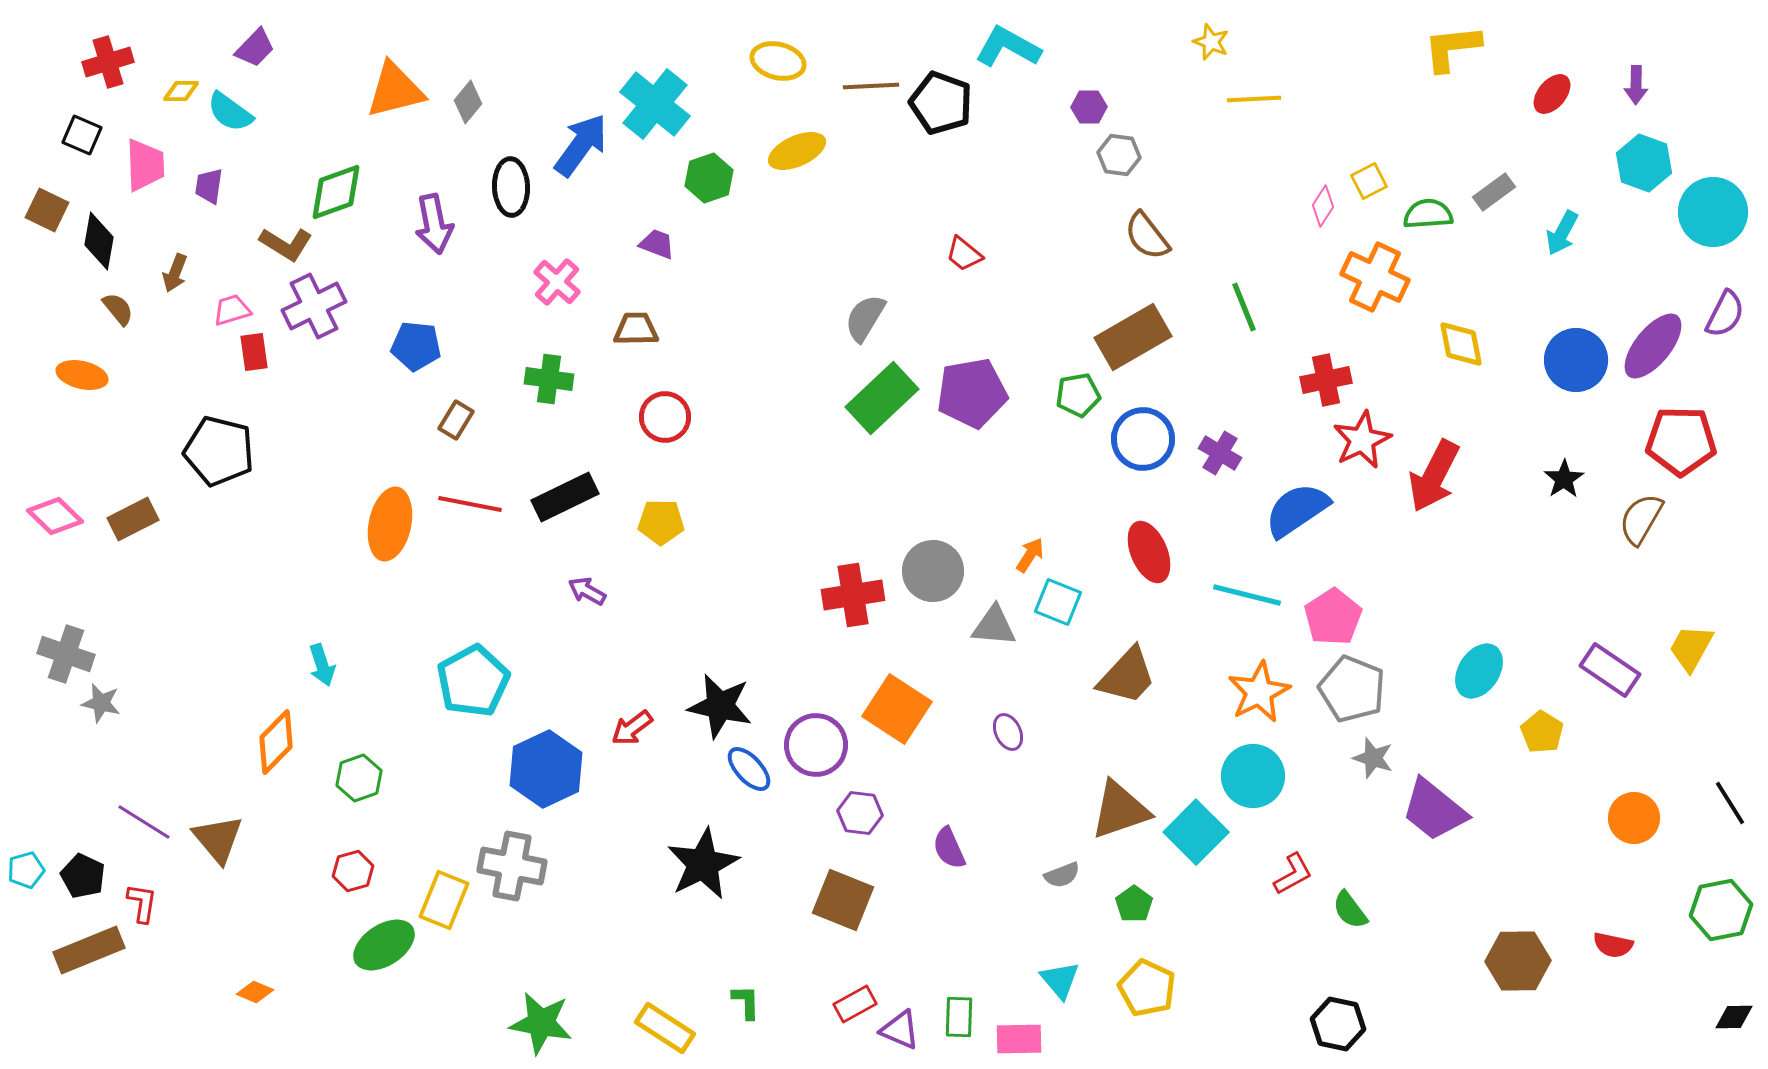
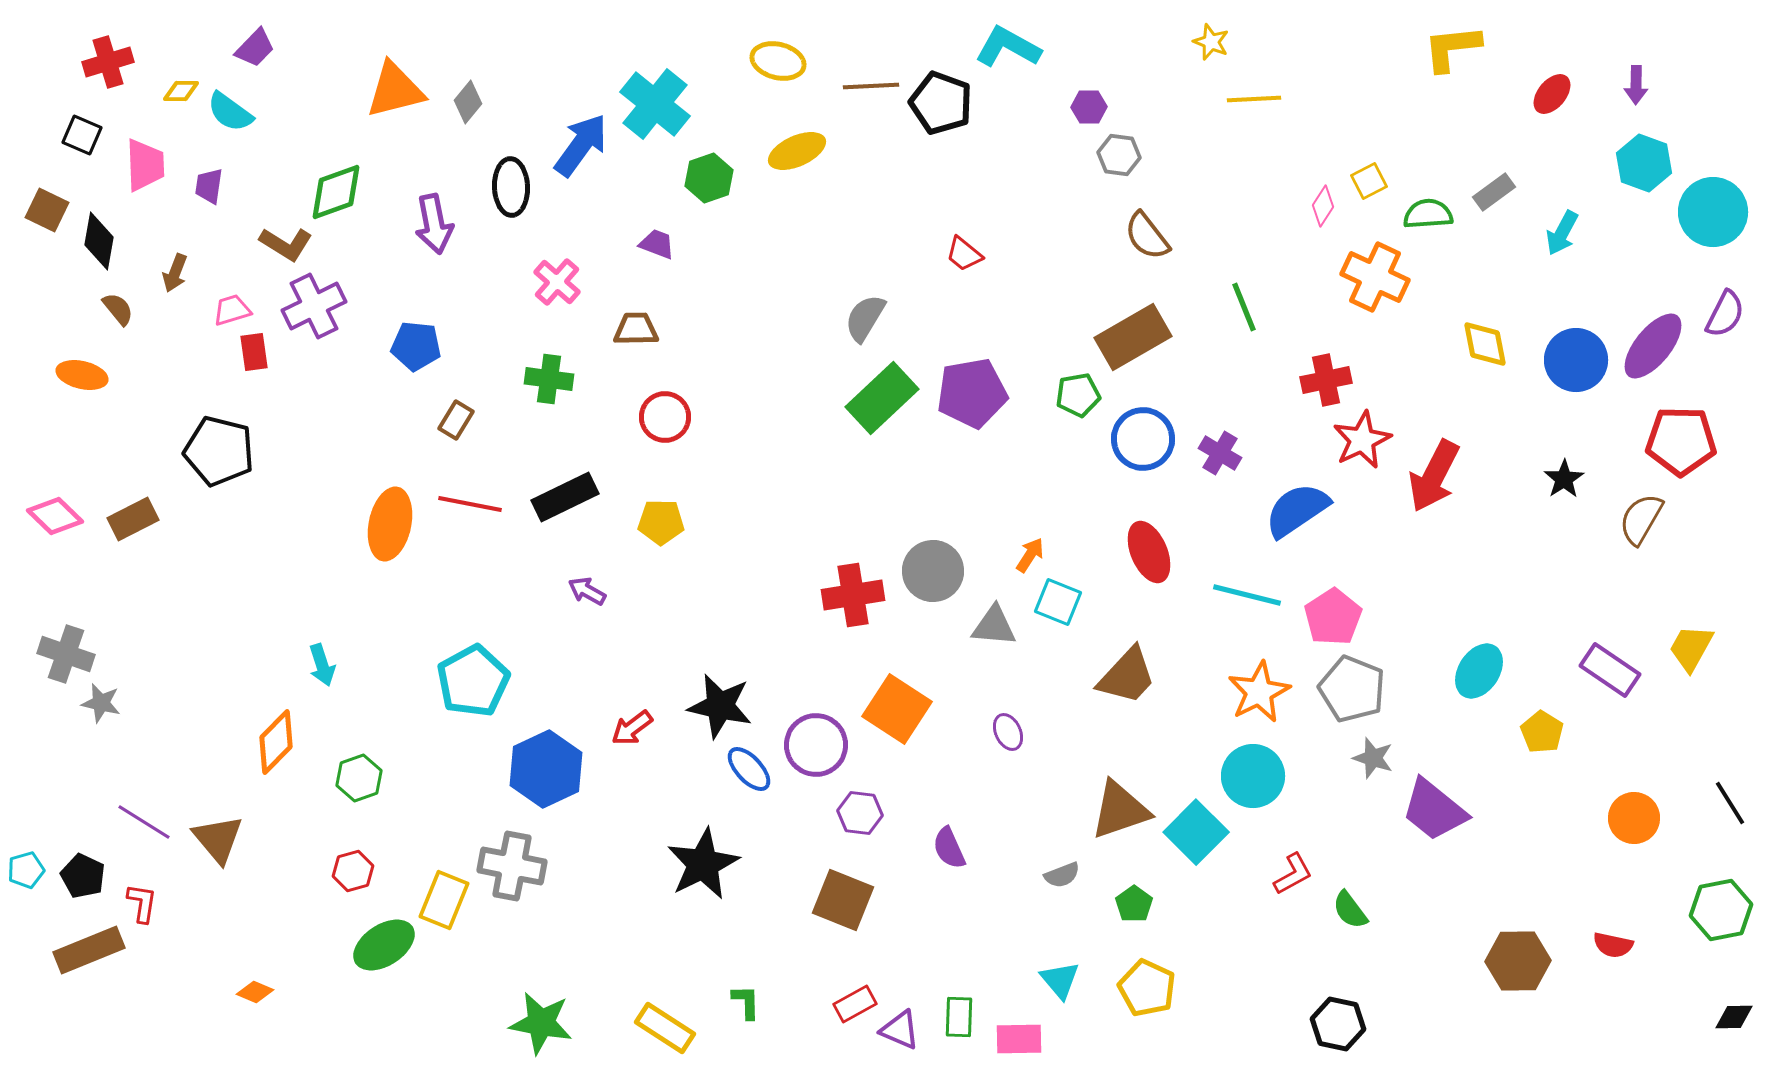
yellow diamond at (1461, 344): moved 24 px right
